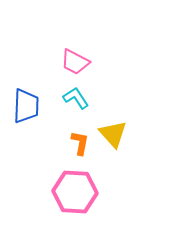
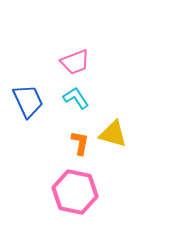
pink trapezoid: rotated 48 degrees counterclockwise
blue trapezoid: moved 2 px right, 5 px up; rotated 27 degrees counterclockwise
yellow triangle: rotated 32 degrees counterclockwise
pink hexagon: rotated 9 degrees clockwise
